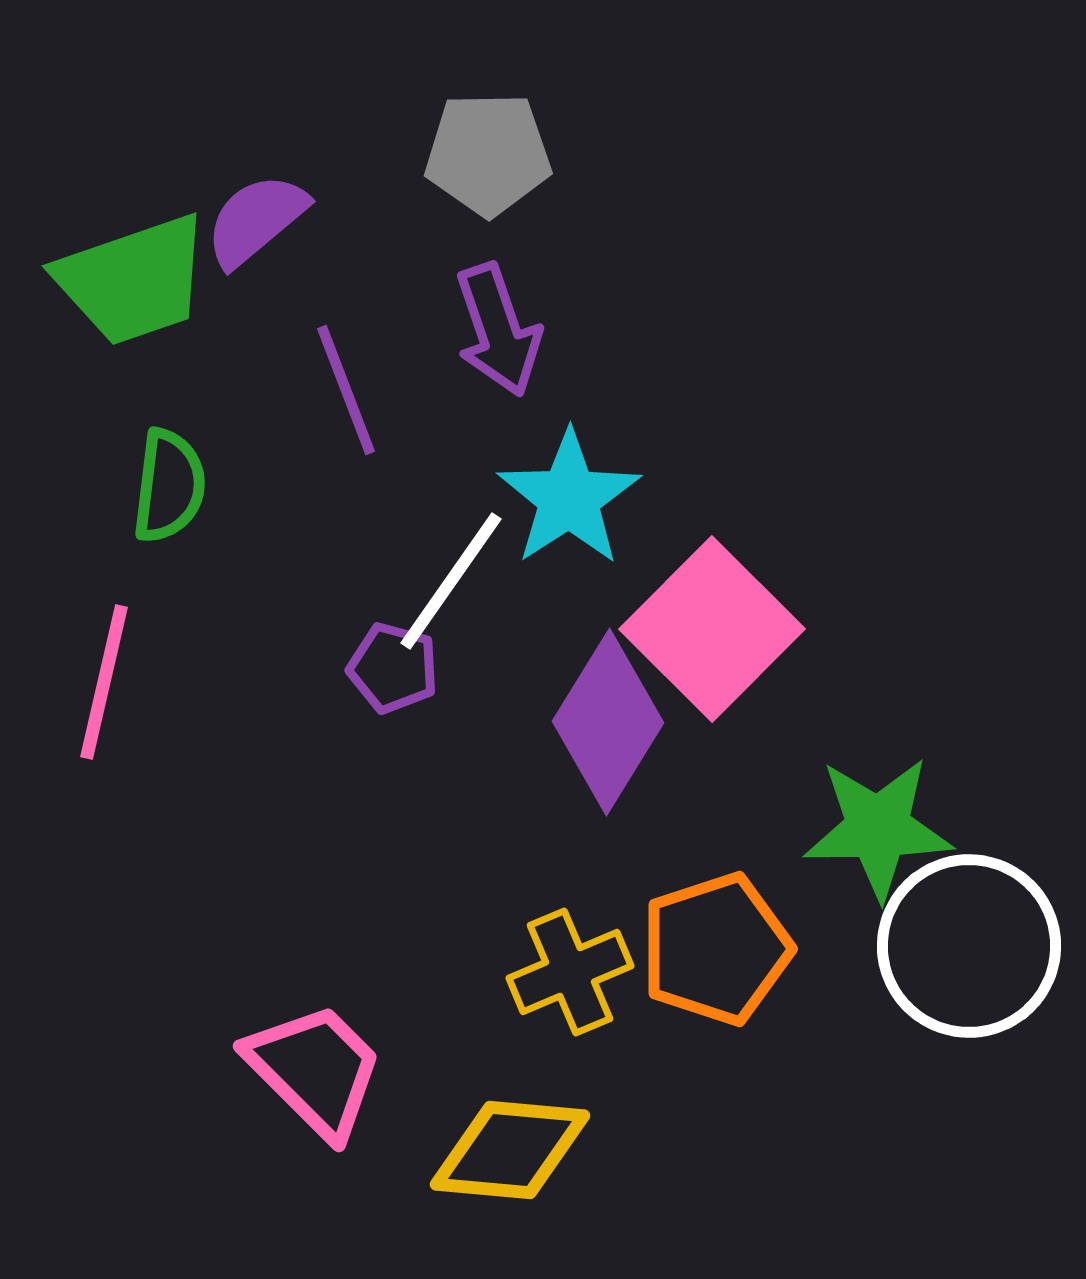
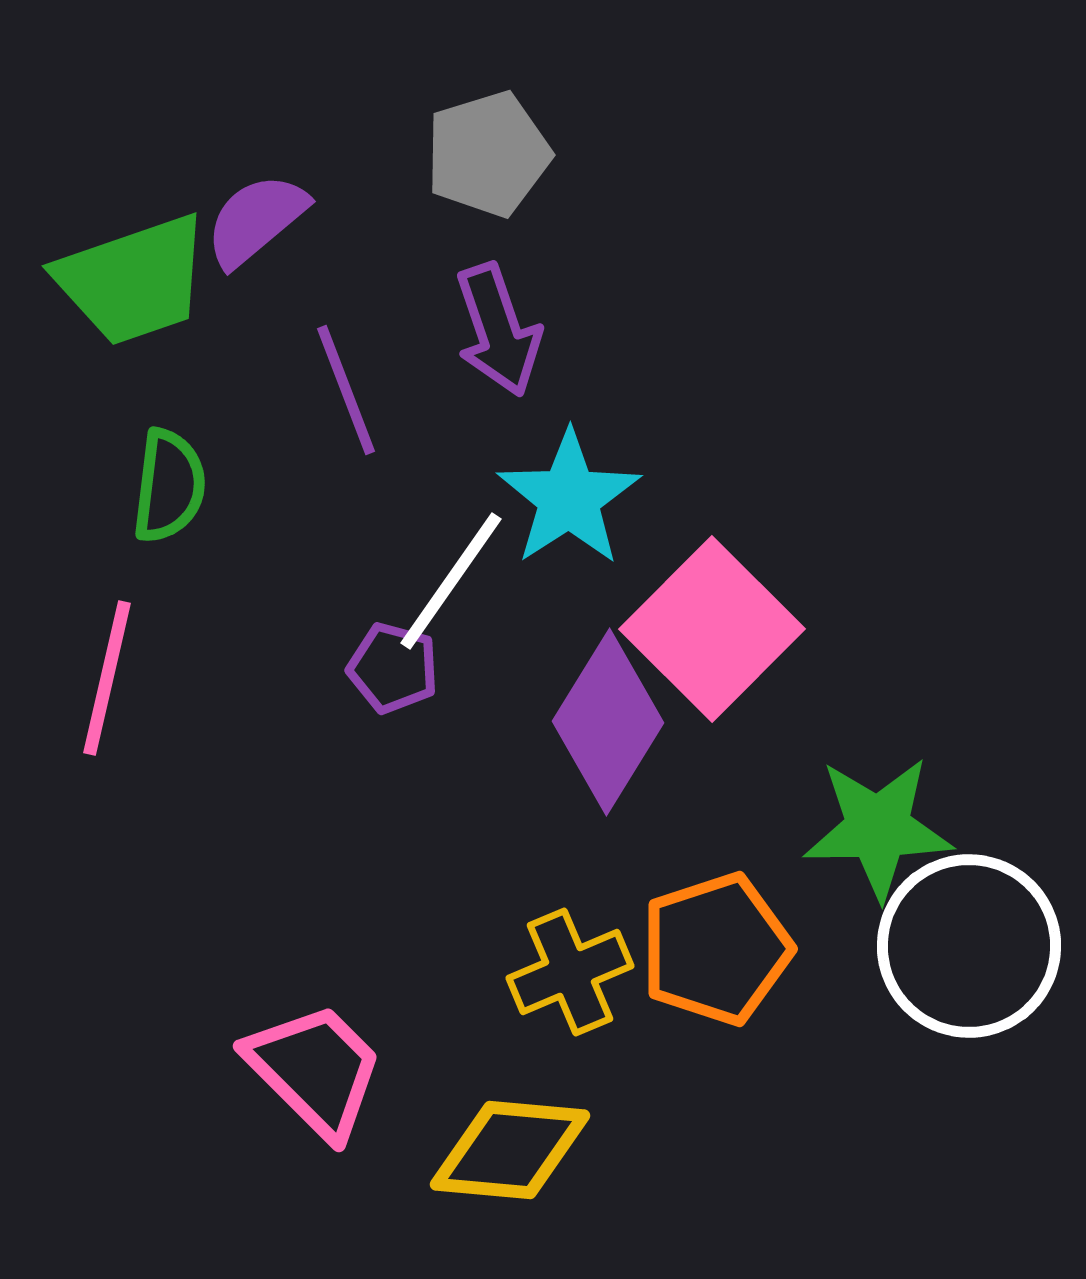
gray pentagon: rotated 16 degrees counterclockwise
pink line: moved 3 px right, 4 px up
